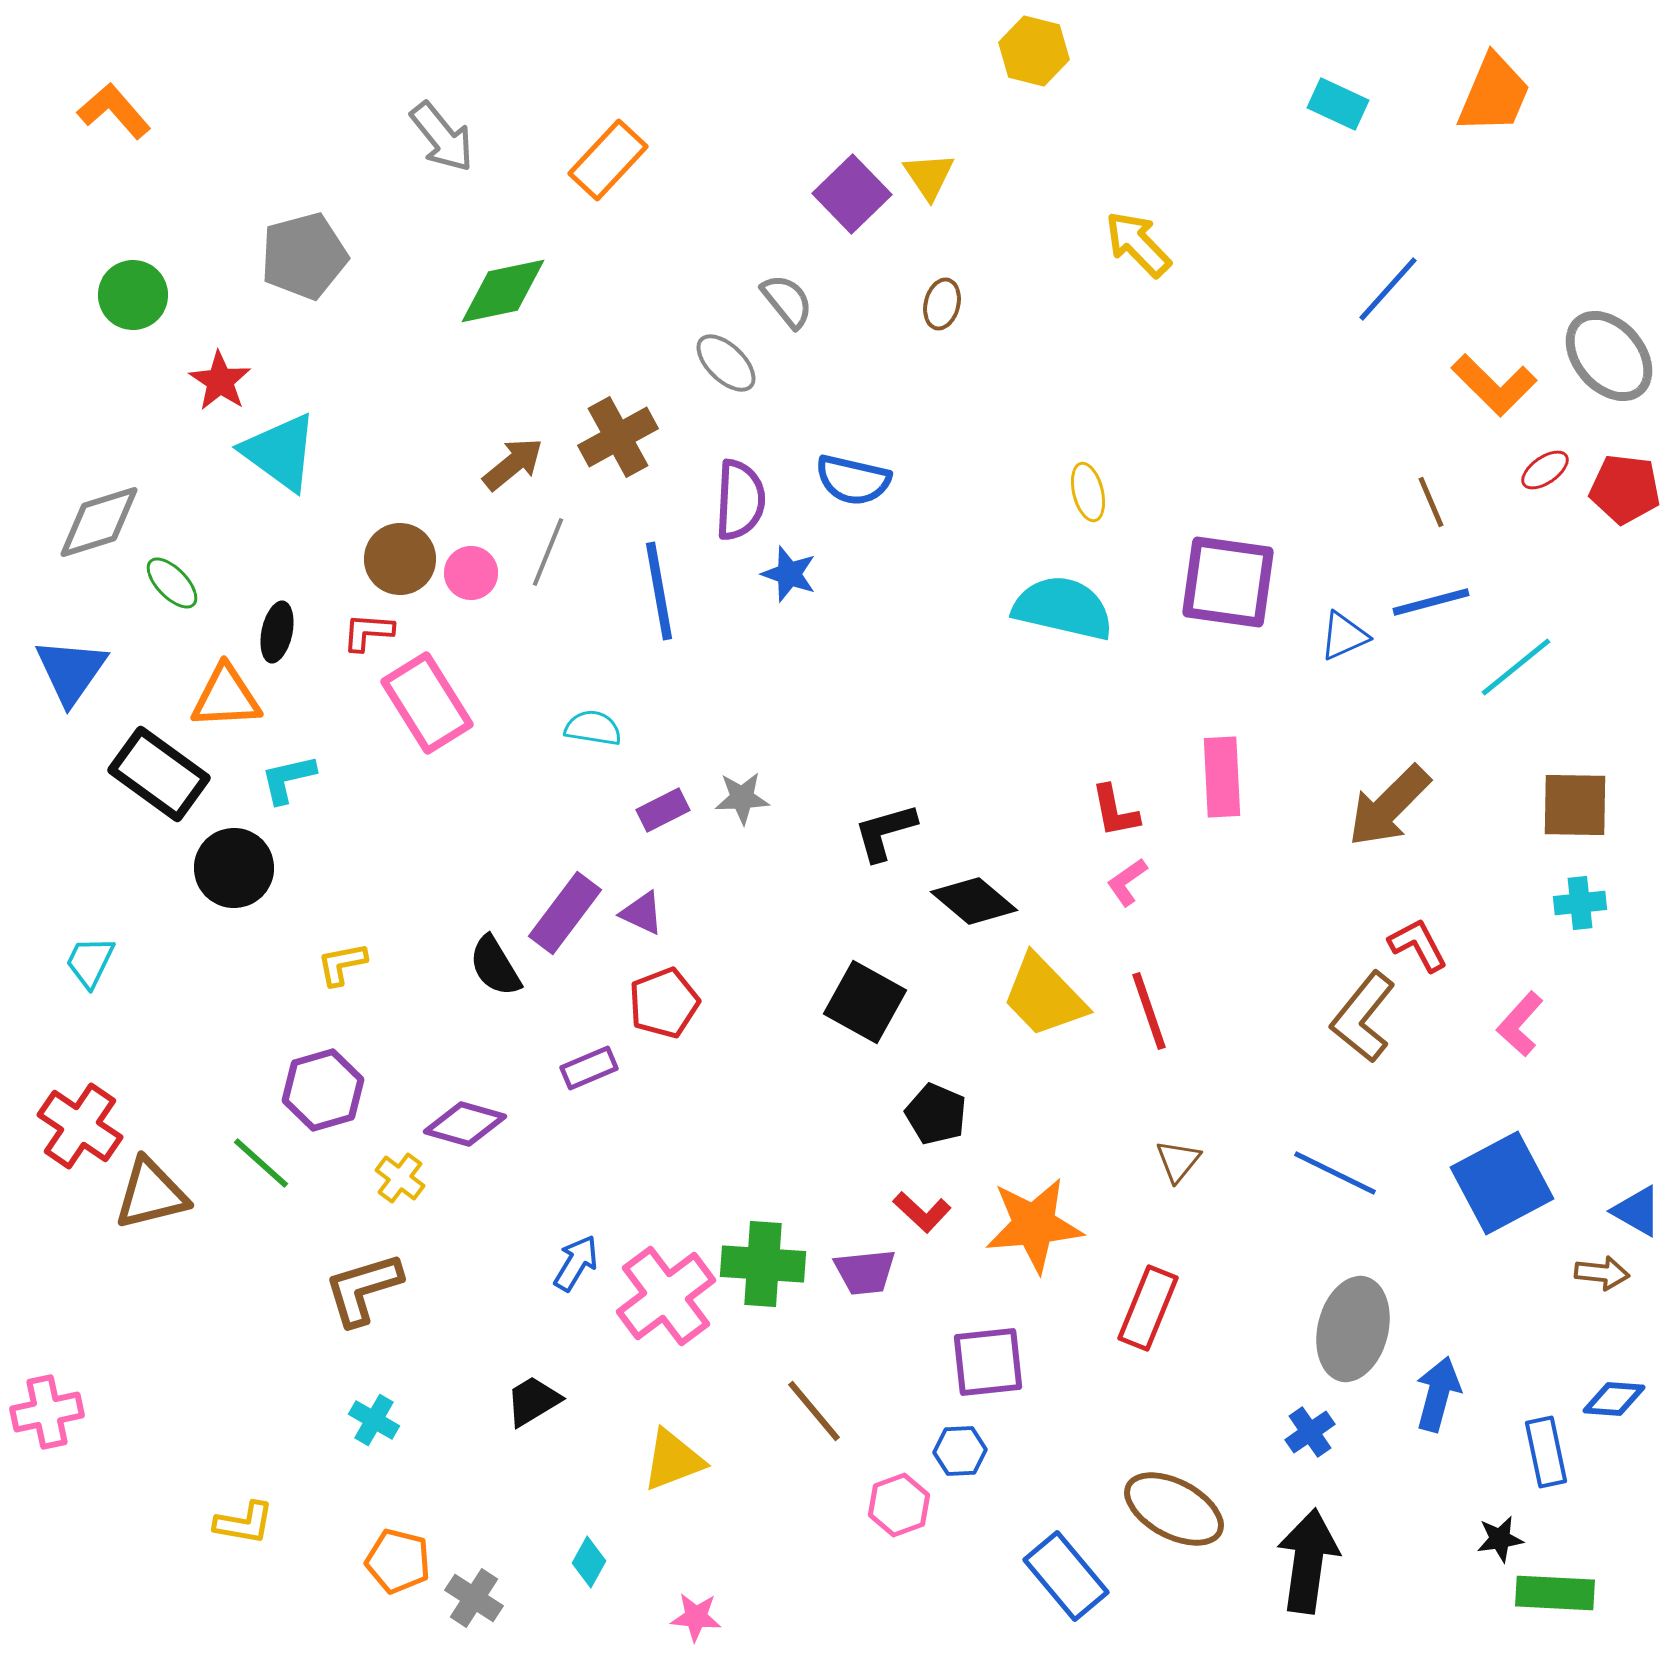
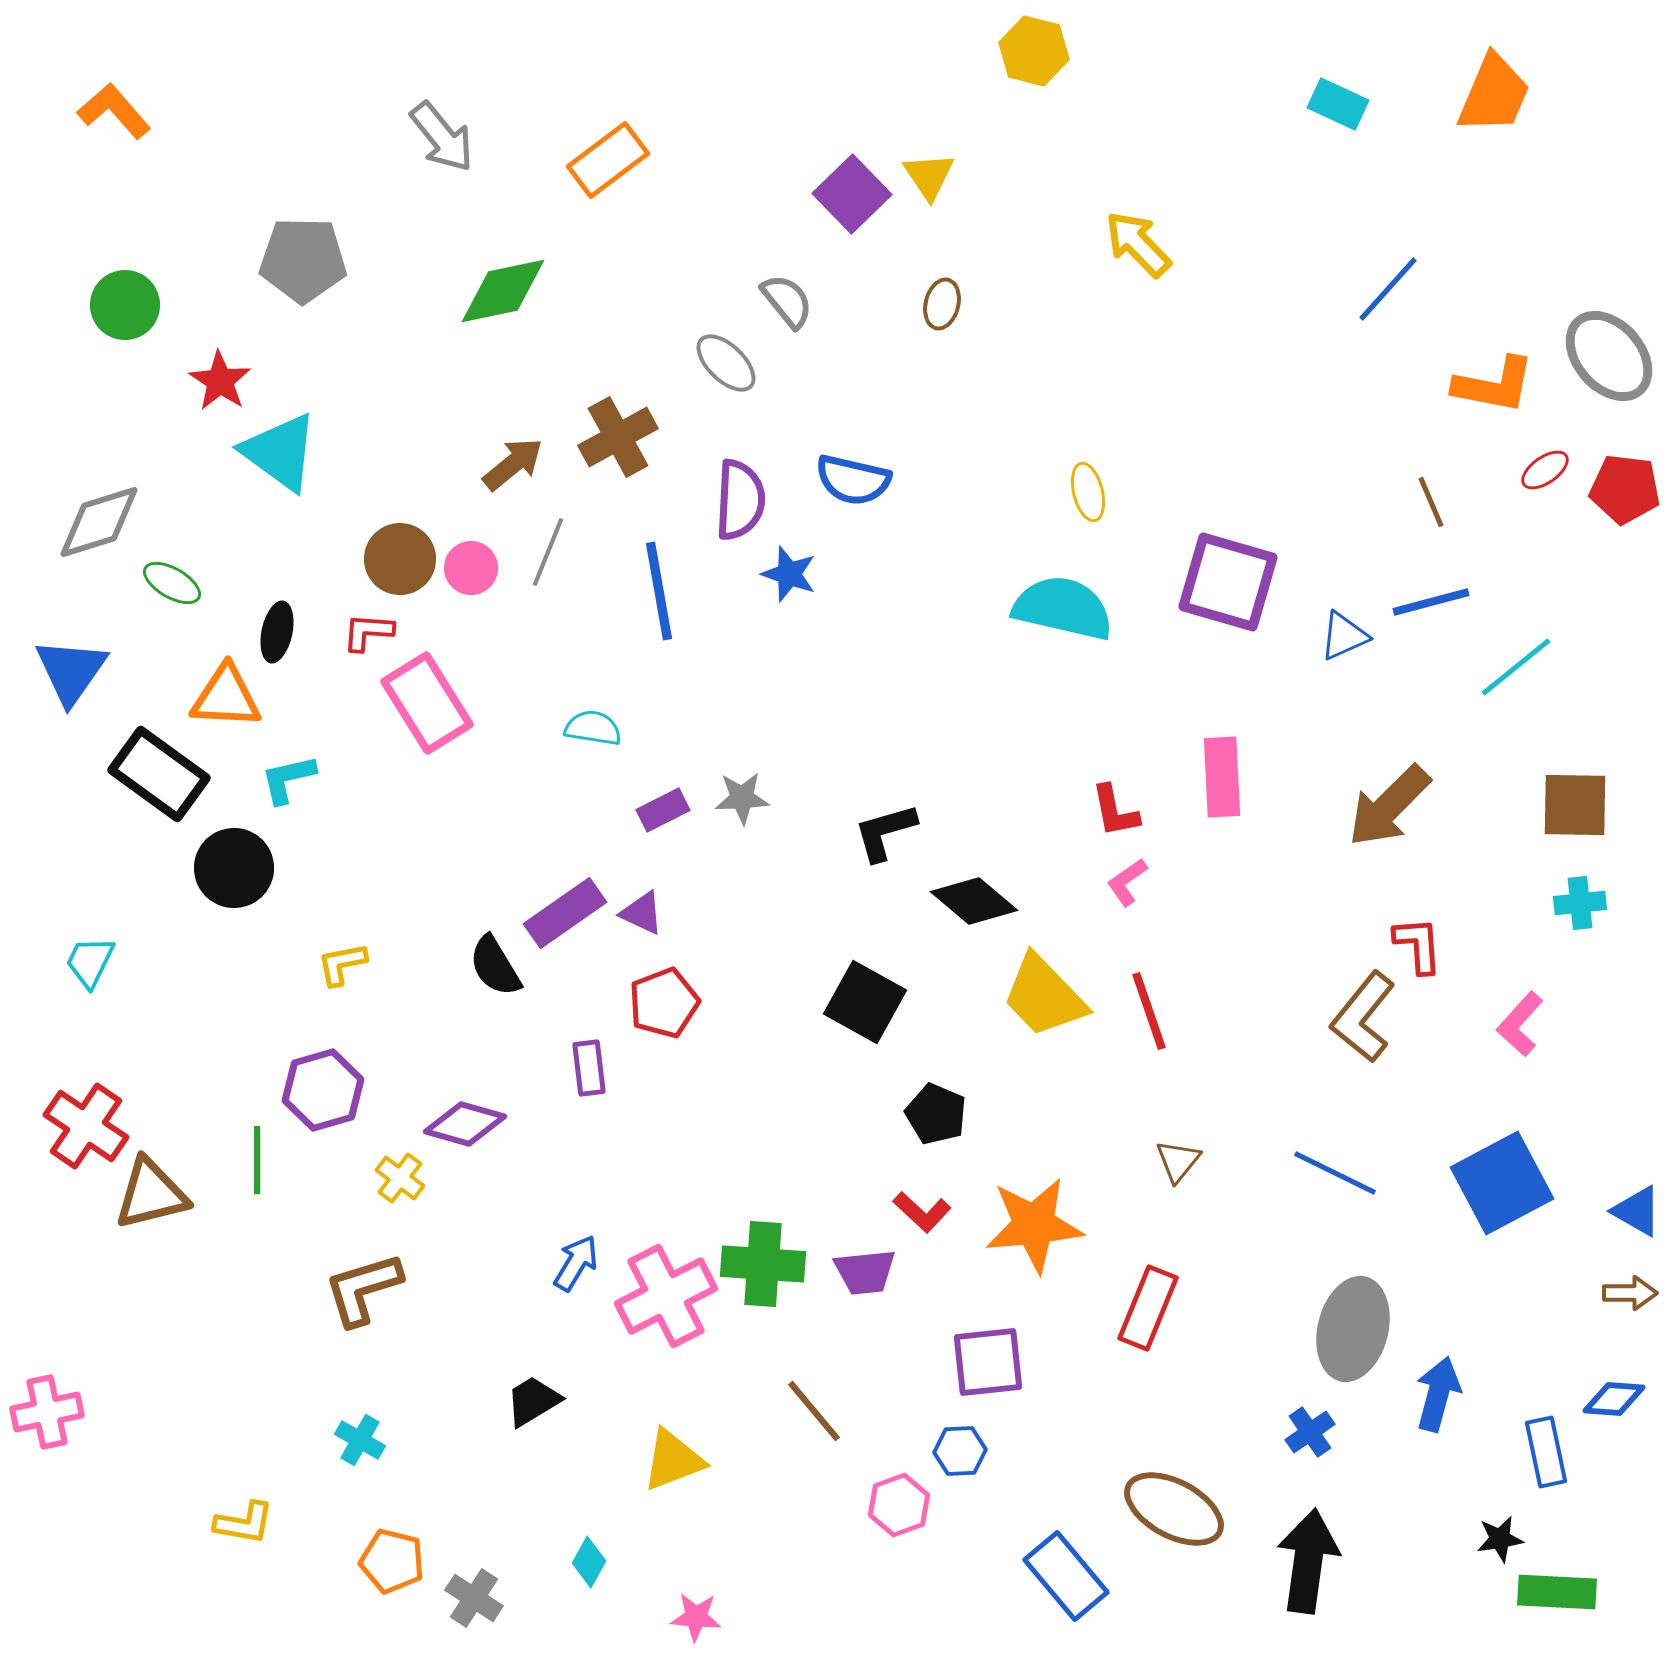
orange rectangle at (608, 160): rotated 10 degrees clockwise
gray pentagon at (304, 256): moved 1 px left, 4 px down; rotated 16 degrees clockwise
green circle at (133, 295): moved 8 px left, 10 px down
orange L-shape at (1494, 385): rotated 34 degrees counterclockwise
pink circle at (471, 573): moved 5 px up
purple square at (1228, 582): rotated 8 degrees clockwise
green ellipse at (172, 583): rotated 16 degrees counterclockwise
orange triangle at (226, 697): rotated 6 degrees clockwise
purple rectangle at (565, 913): rotated 18 degrees clockwise
red L-shape at (1418, 945): rotated 24 degrees clockwise
purple rectangle at (589, 1068): rotated 74 degrees counterclockwise
red cross at (80, 1126): moved 6 px right
green line at (261, 1163): moved 4 px left, 3 px up; rotated 48 degrees clockwise
brown arrow at (1602, 1273): moved 28 px right, 20 px down; rotated 6 degrees counterclockwise
pink cross at (666, 1296): rotated 10 degrees clockwise
cyan cross at (374, 1420): moved 14 px left, 20 px down
orange pentagon at (398, 1561): moved 6 px left
green rectangle at (1555, 1593): moved 2 px right, 1 px up
